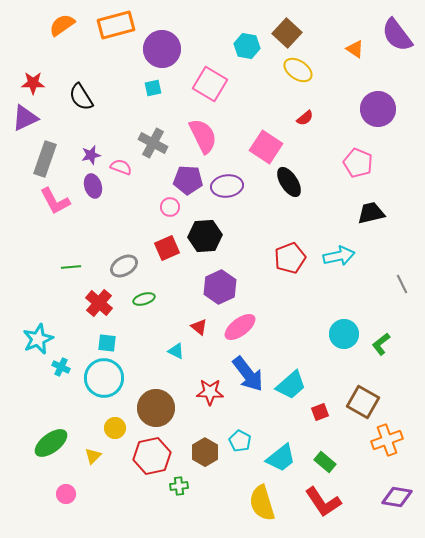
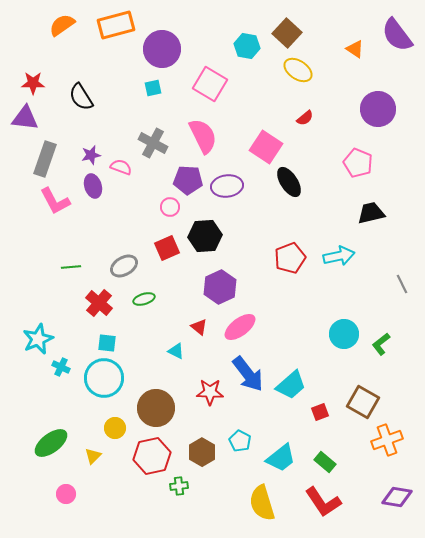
purple triangle at (25, 118): rotated 32 degrees clockwise
brown hexagon at (205, 452): moved 3 px left
